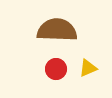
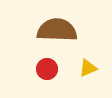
red circle: moved 9 px left
